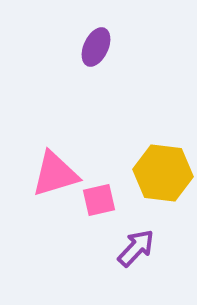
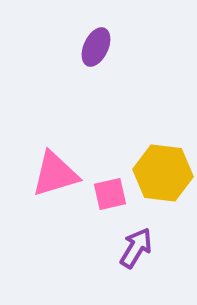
pink square: moved 11 px right, 6 px up
purple arrow: rotated 12 degrees counterclockwise
